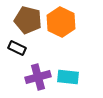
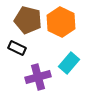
cyan rectangle: moved 1 px right, 14 px up; rotated 55 degrees counterclockwise
